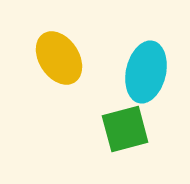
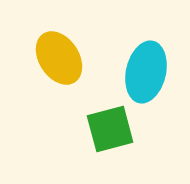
green square: moved 15 px left
